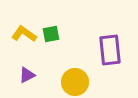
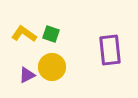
green square: rotated 30 degrees clockwise
yellow circle: moved 23 px left, 15 px up
